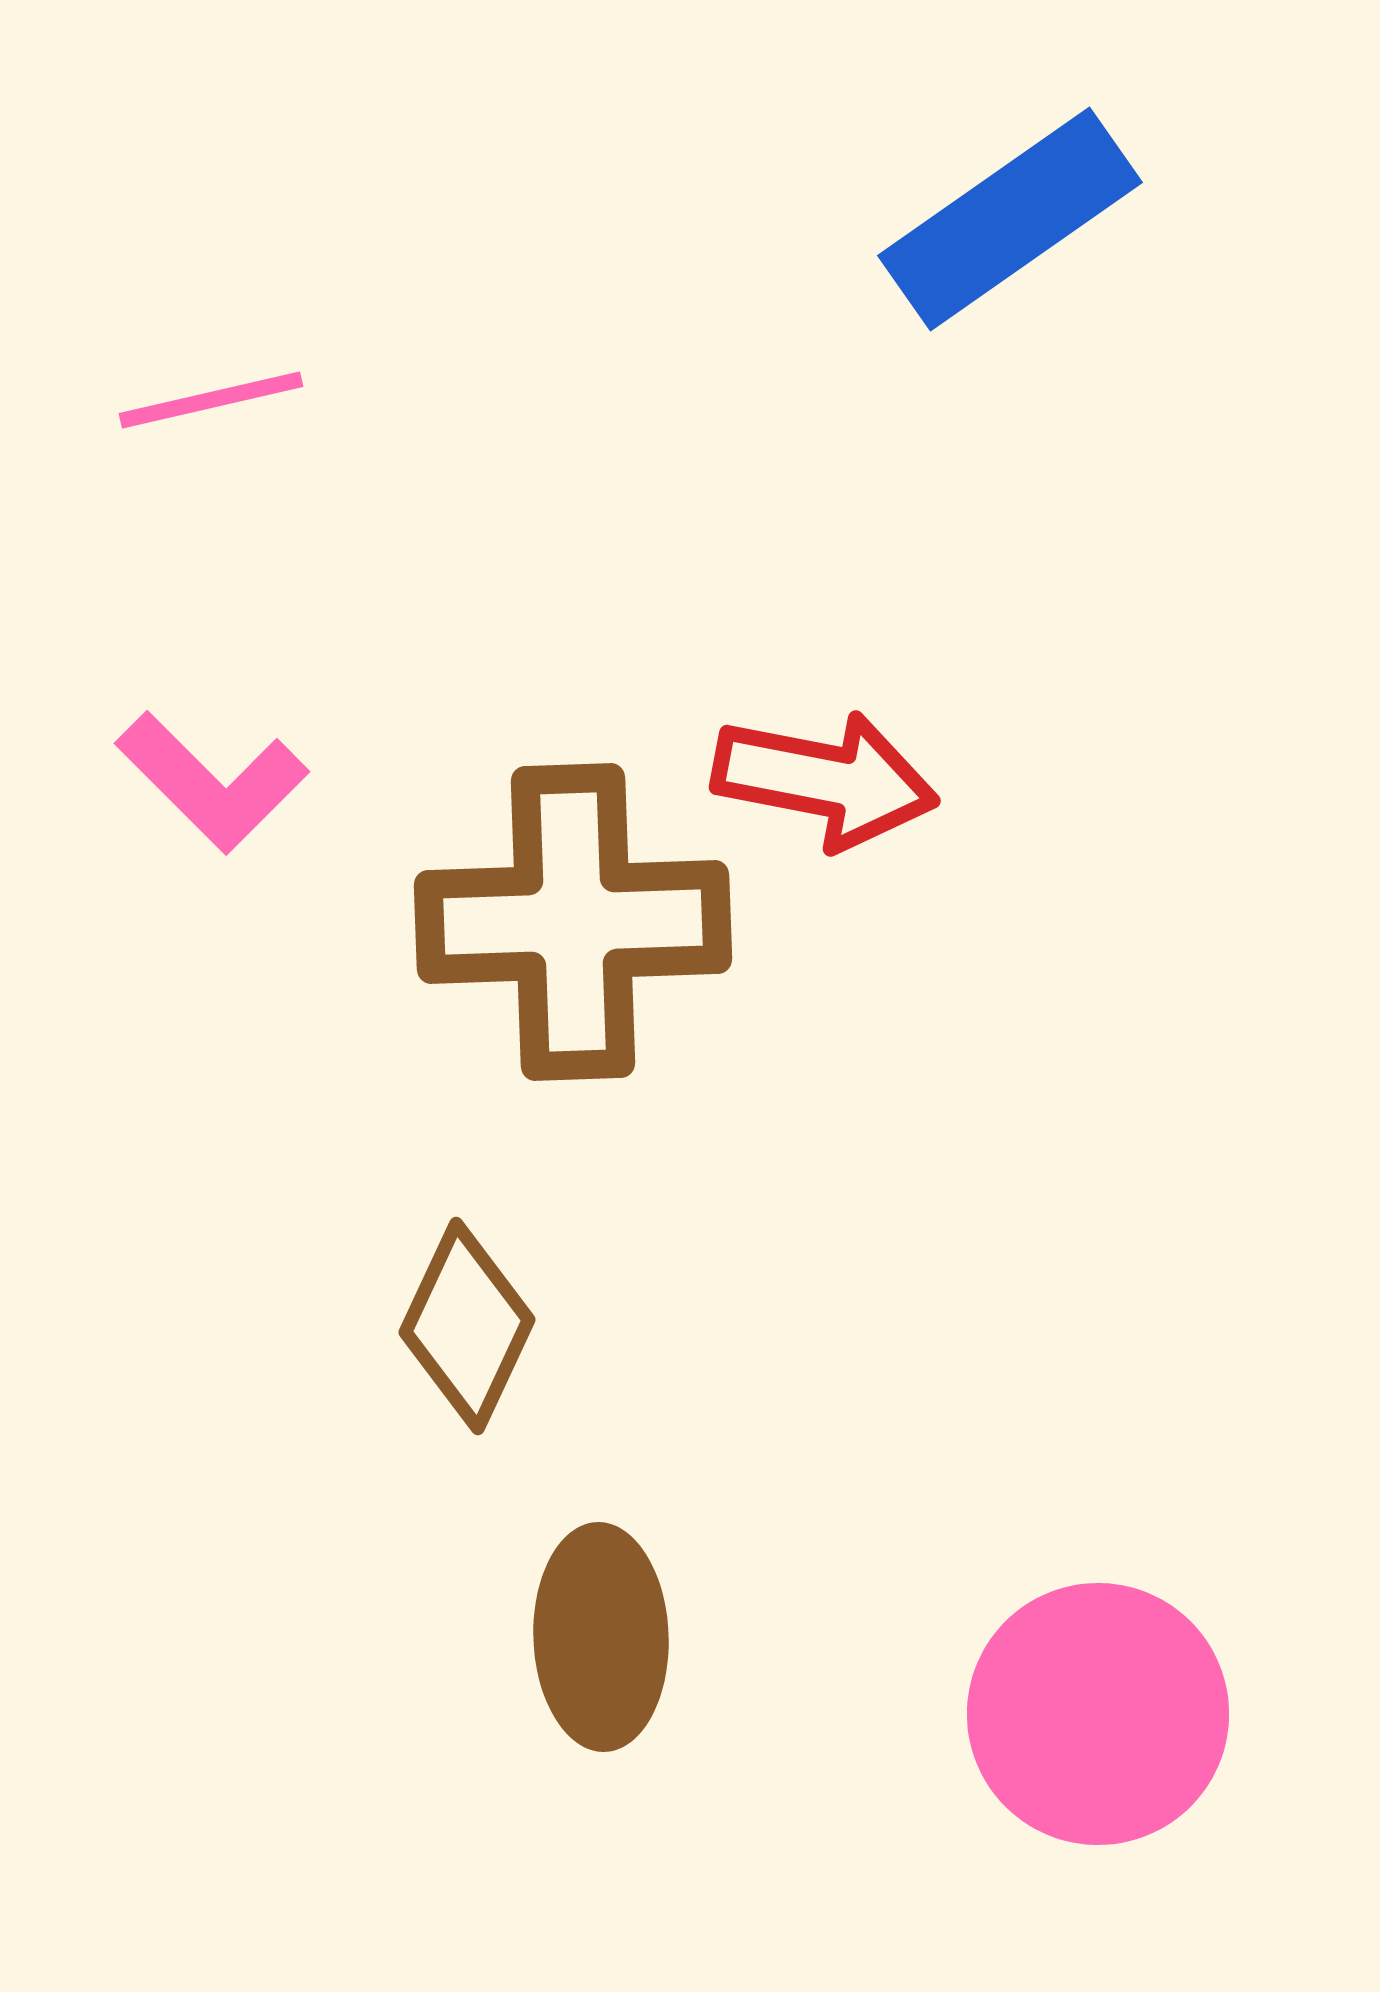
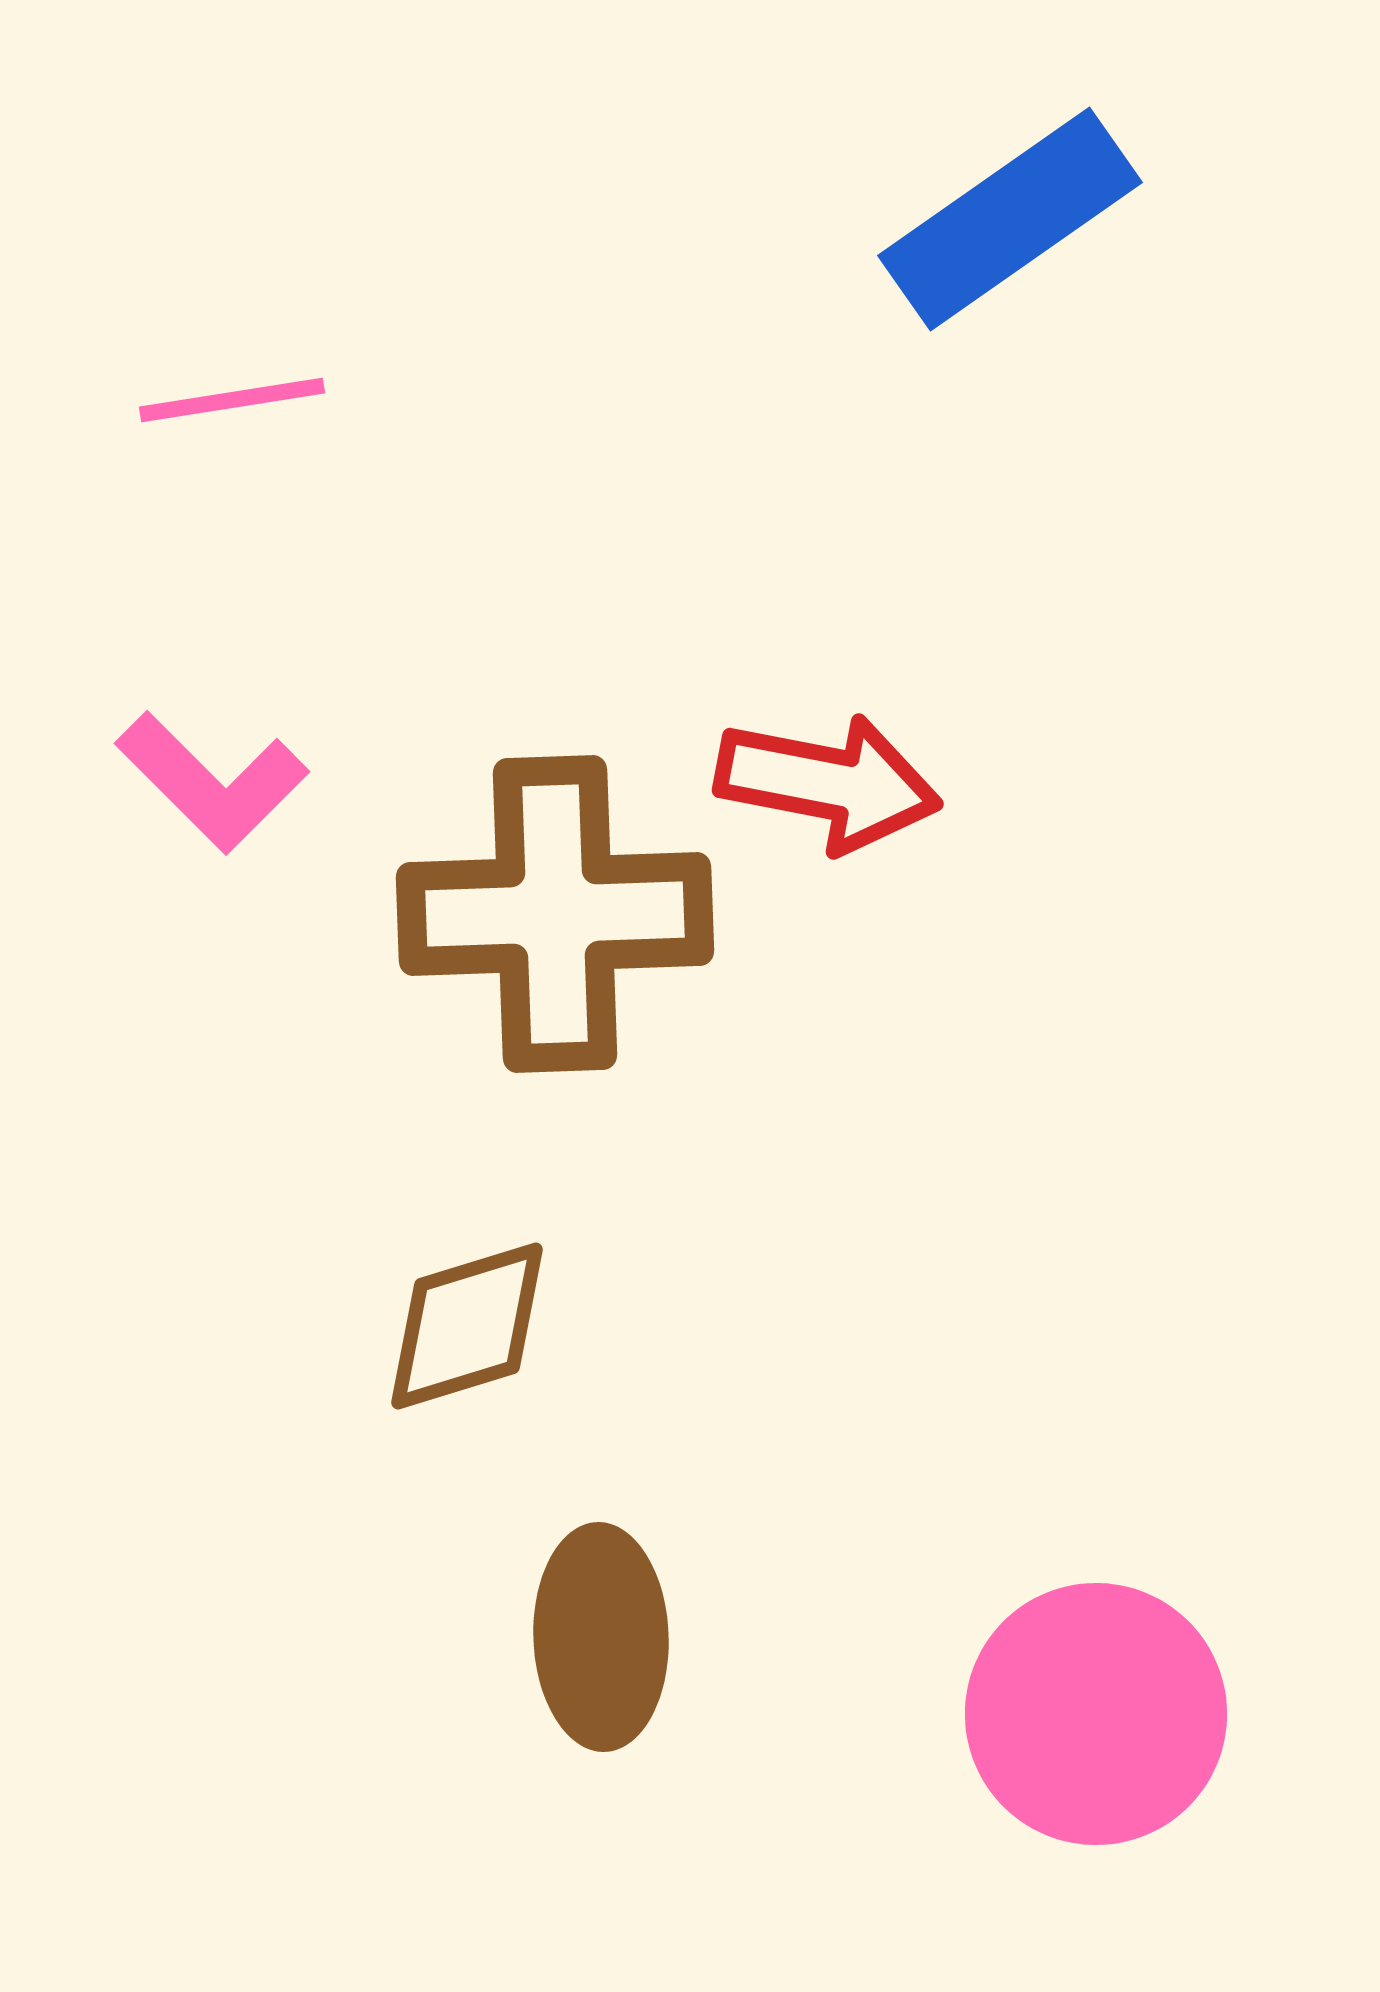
pink line: moved 21 px right; rotated 4 degrees clockwise
red arrow: moved 3 px right, 3 px down
brown cross: moved 18 px left, 8 px up
brown diamond: rotated 48 degrees clockwise
pink circle: moved 2 px left
